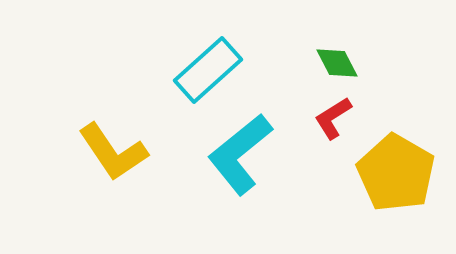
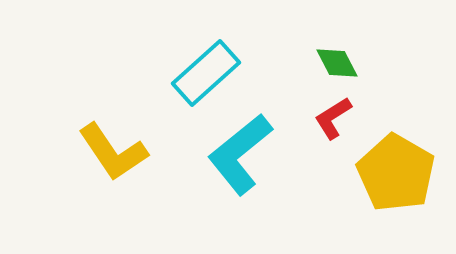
cyan rectangle: moved 2 px left, 3 px down
